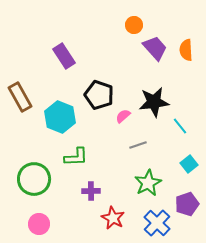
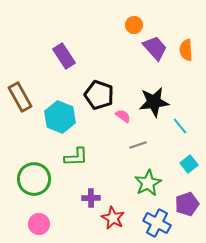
pink semicircle: rotated 77 degrees clockwise
purple cross: moved 7 px down
blue cross: rotated 16 degrees counterclockwise
